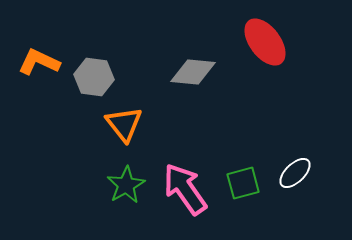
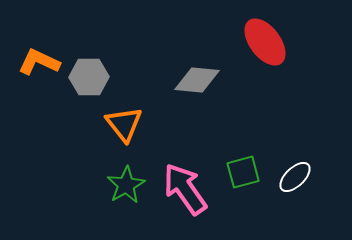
gray diamond: moved 4 px right, 8 px down
gray hexagon: moved 5 px left; rotated 9 degrees counterclockwise
white ellipse: moved 4 px down
green square: moved 11 px up
